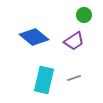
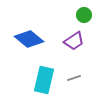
blue diamond: moved 5 px left, 2 px down
